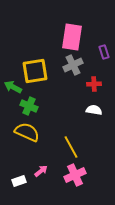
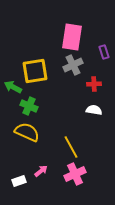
pink cross: moved 1 px up
